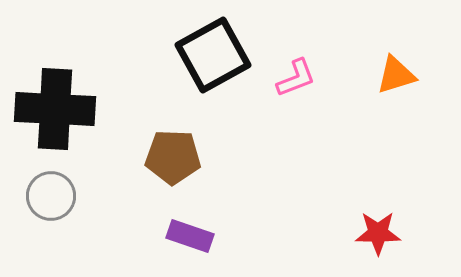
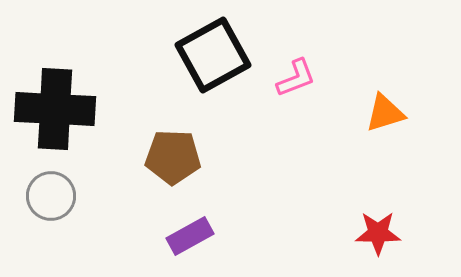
orange triangle: moved 11 px left, 38 px down
purple rectangle: rotated 48 degrees counterclockwise
